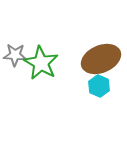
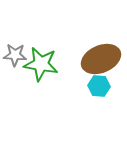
green star: moved 1 px down; rotated 20 degrees counterclockwise
cyan hexagon: rotated 20 degrees counterclockwise
